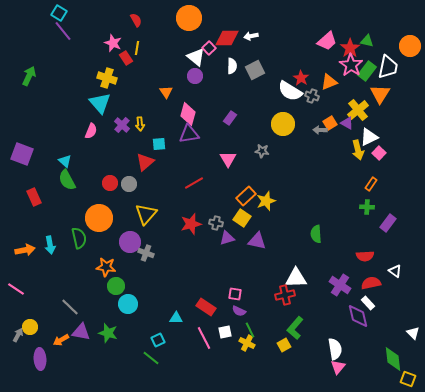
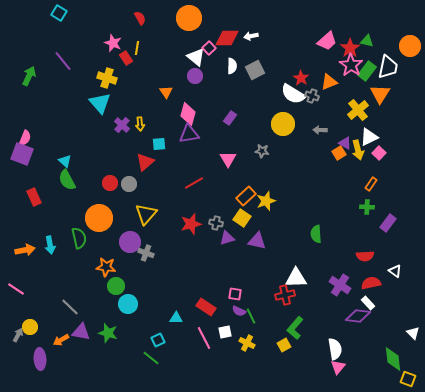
red semicircle at (136, 20): moved 4 px right, 2 px up
purple line at (63, 31): moved 30 px down
white semicircle at (290, 91): moved 3 px right, 3 px down
orange square at (330, 123): moved 9 px right, 30 px down
purple triangle at (347, 123): moved 2 px left, 20 px down
pink semicircle at (91, 131): moved 66 px left, 7 px down
purple diamond at (358, 316): rotated 70 degrees counterclockwise
green line at (250, 330): moved 1 px right, 14 px up
